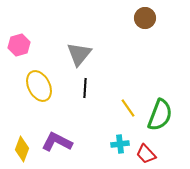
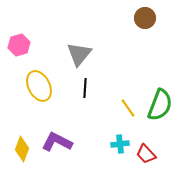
green semicircle: moved 10 px up
